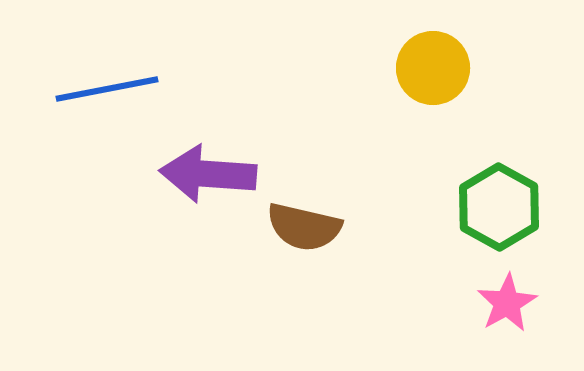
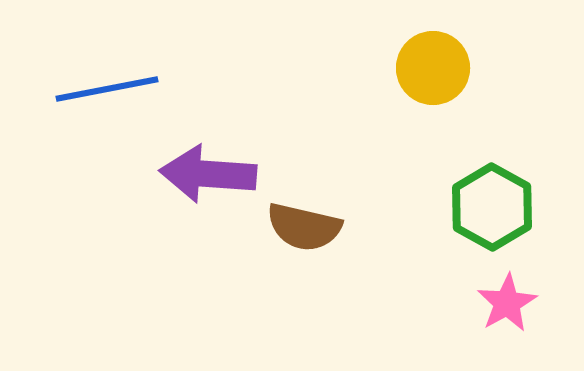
green hexagon: moved 7 px left
